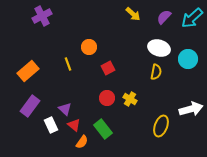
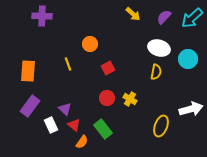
purple cross: rotated 30 degrees clockwise
orange circle: moved 1 px right, 3 px up
orange rectangle: rotated 45 degrees counterclockwise
